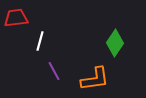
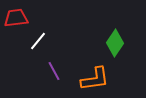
white line: moved 2 px left; rotated 24 degrees clockwise
